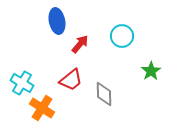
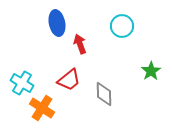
blue ellipse: moved 2 px down
cyan circle: moved 10 px up
red arrow: rotated 60 degrees counterclockwise
red trapezoid: moved 2 px left
